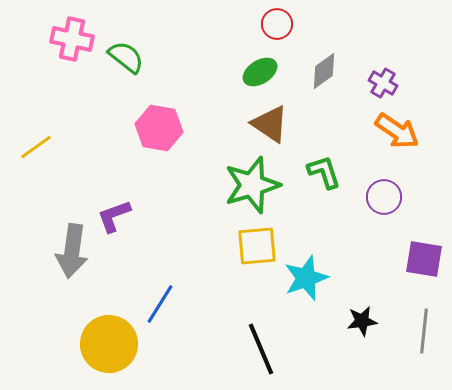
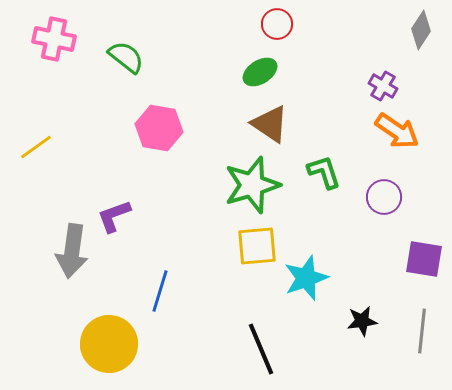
pink cross: moved 18 px left
gray diamond: moved 97 px right, 41 px up; rotated 21 degrees counterclockwise
purple cross: moved 3 px down
blue line: moved 13 px up; rotated 15 degrees counterclockwise
gray line: moved 2 px left
